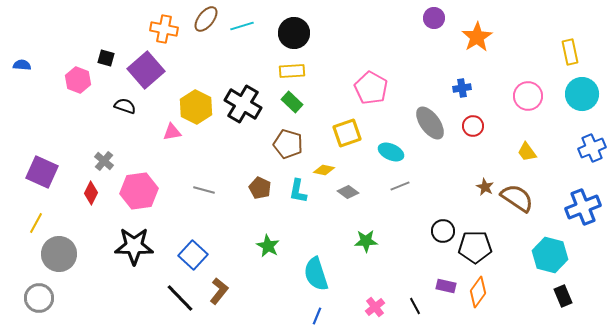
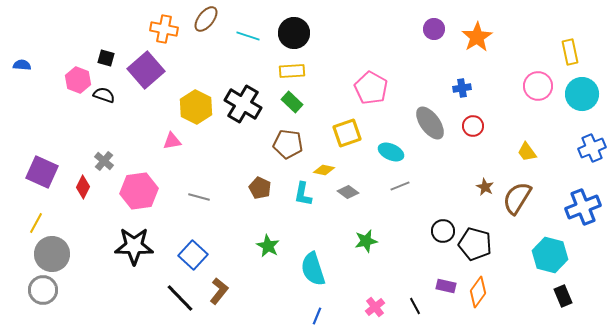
purple circle at (434, 18): moved 11 px down
cyan line at (242, 26): moved 6 px right, 10 px down; rotated 35 degrees clockwise
pink circle at (528, 96): moved 10 px right, 10 px up
black semicircle at (125, 106): moved 21 px left, 11 px up
pink triangle at (172, 132): moved 9 px down
brown pentagon at (288, 144): rotated 8 degrees counterclockwise
gray line at (204, 190): moved 5 px left, 7 px down
cyan L-shape at (298, 191): moved 5 px right, 3 px down
red diamond at (91, 193): moved 8 px left, 6 px up
brown semicircle at (517, 198): rotated 92 degrees counterclockwise
green star at (366, 241): rotated 10 degrees counterclockwise
black pentagon at (475, 247): moved 3 px up; rotated 16 degrees clockwise
gray circle at (59, 254): moved 7 px left
cyan semicircle at (316, 274): moved 3 px left, 5 px up
gray circle at (39, 298): moved 4 px right, 8 px up
